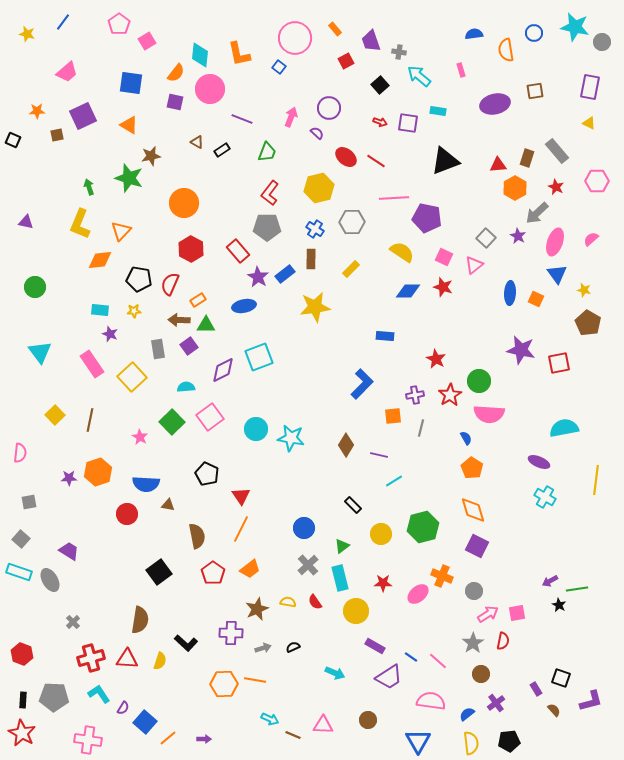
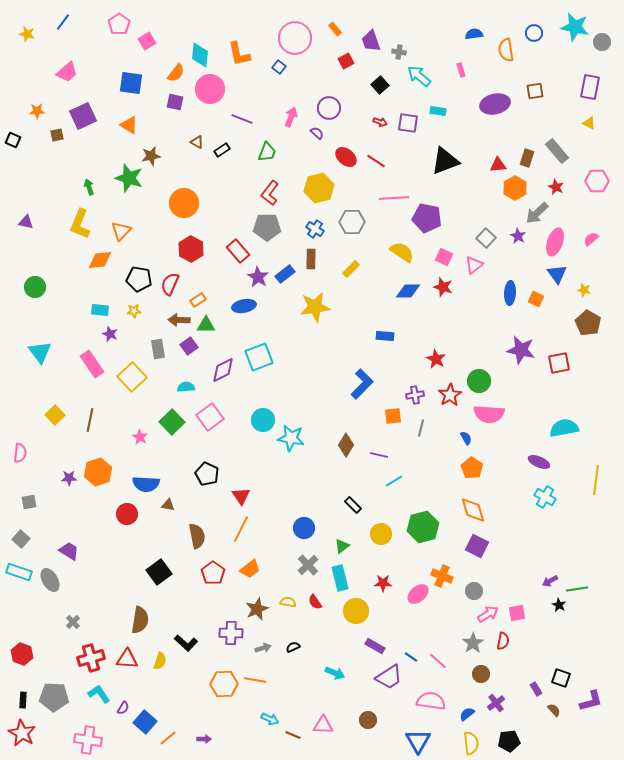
cyan circle at (256, 429): moved 7 px right, 9 px up
